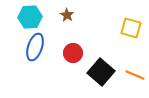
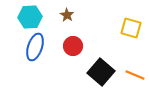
red circle: moved 7 px up
